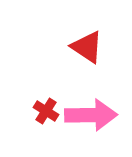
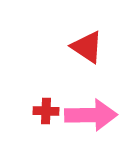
red cross: rotated 30 degrees counterclockwise
